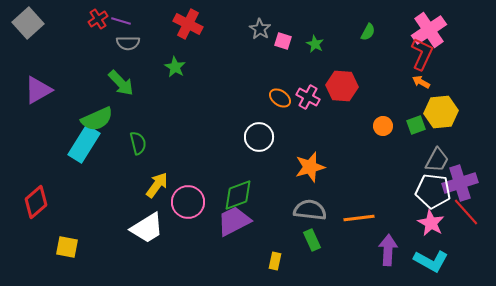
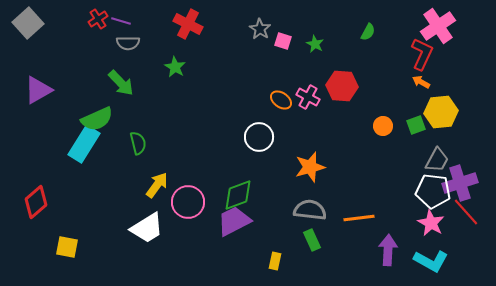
pink cross at (429, 30): moved 9 px right, 4 px up
orange ellipse at (280, 98): moved 1 px right, 2 px down
